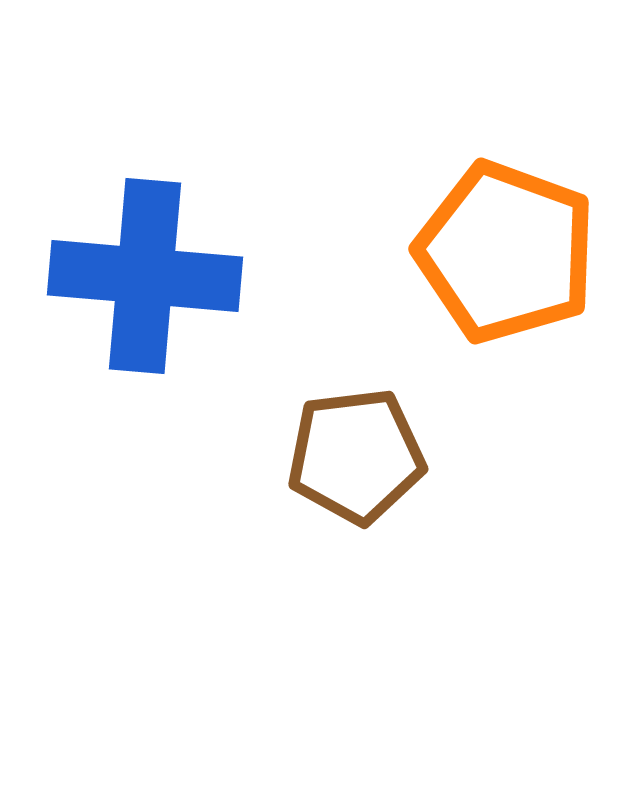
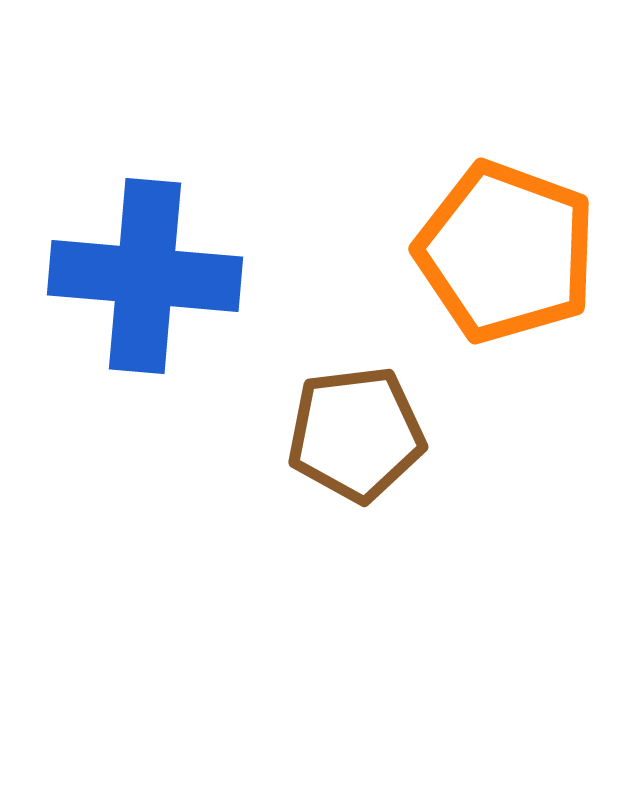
brown pentagon: moved 22 px up
